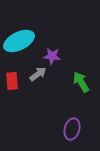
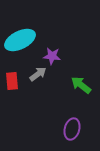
cyan ellipse: moved 1 px right, 1 px up
green arrow: moved 3 px down; rotated 20 degrees counterclockwise
